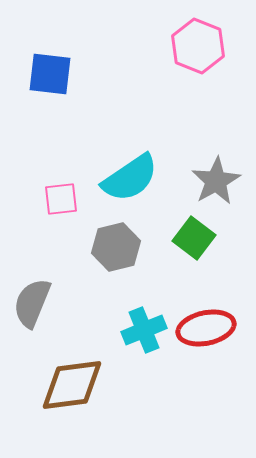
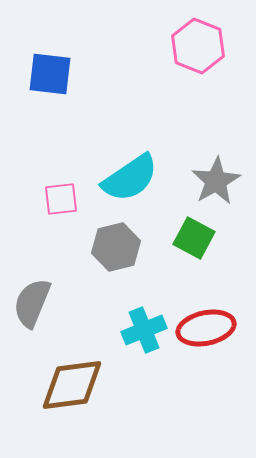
green square: rotated 9 degrees counterclockwise
